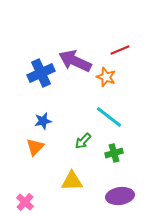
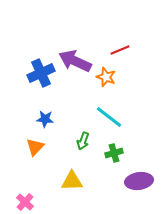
blue star: moved 2 px right, 2 px up; rotated 18 degrees clockwise
green arrow: rotated 24 degrees counterclockwise
purple ellipse: moved 19 px right, 15 px up
